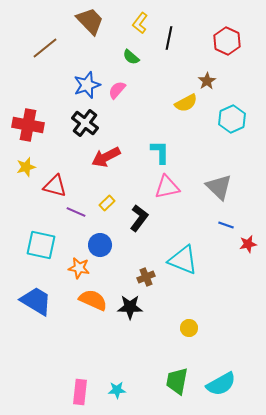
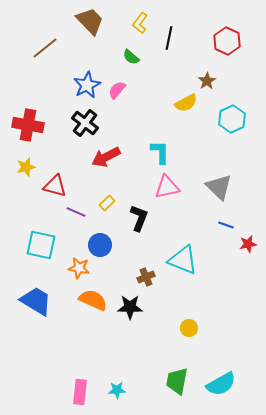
blue star: rotated 8 degrees counterclockwise
black L-shape: rotated 16 degrees counterclockwise
